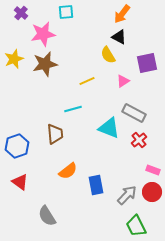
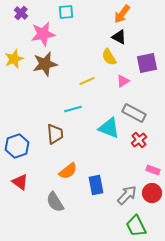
yellow semicircle: moved 1 px right, 2 px down
red circle: moved 1 px down
gray semicircle: moved 8 px right, 14 px up
